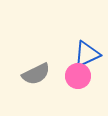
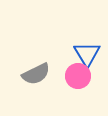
blue triangle: rotated 36 degrees counterclockwise
